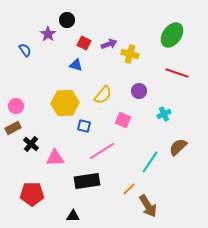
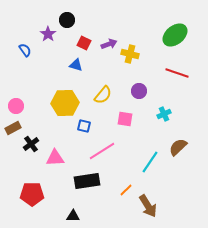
green ellipse: moved 3 px right; rotated 15 degrees clockwise
pink square: moved 2 px right, 1 px up; rotated 14 degrees counterclockwise
black cross: rotated 14 degrees clockwise
orange line: moved 3 px left, 1 px down
